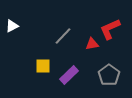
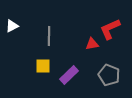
gray line: moved 14 px left; rotated 42 degrees counterclockwise
gray pentagon: rotated 15 degrees counterclockwise
